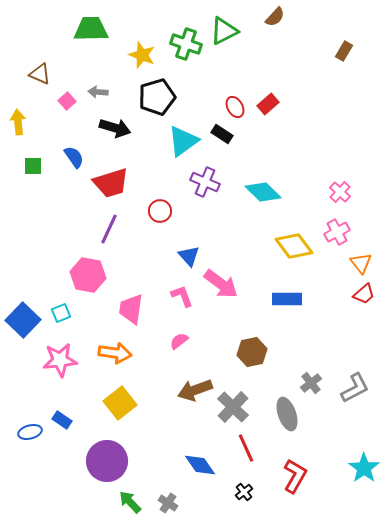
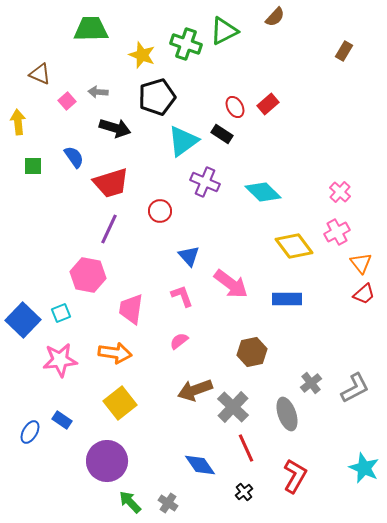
pink arrow at (221, 284): moved 10 px right
blue ellipse at (30, 432): rotated 45 degrees counterclockwise
cyan star at (364, 468): rotated 12 degrees counterclockwise
